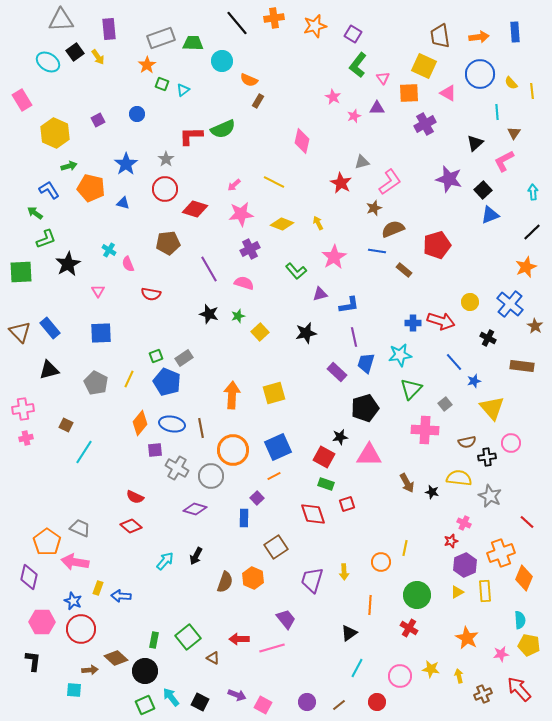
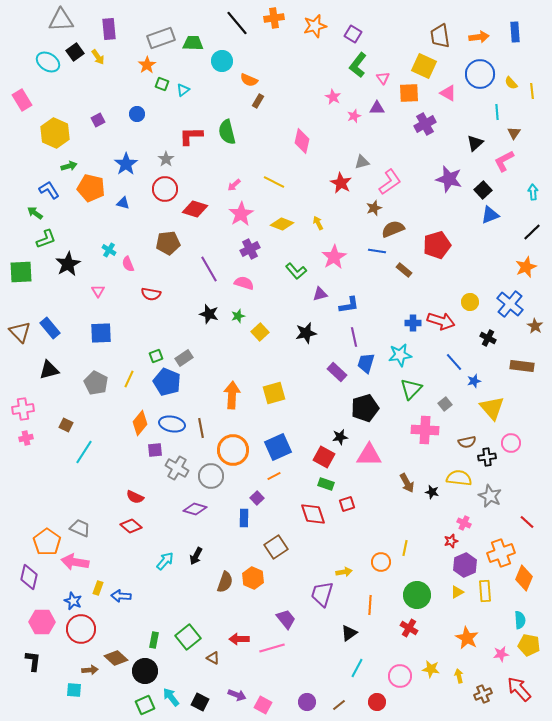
green semicircle at (223, 129): moved 4 px right, 3 px down; rotated 100 degrees clockwise
pink star at (241, 214): rotated 25 degrees counterclockwise
yellow arrow at (344, 572): rotated 98 degrees counterclockwise
purple trapezoid at (312, 580): moved 10 px right, 14 px down
